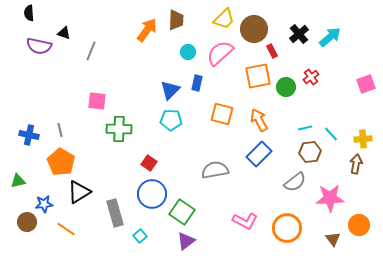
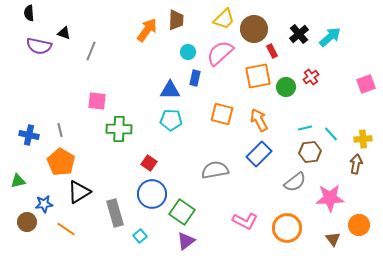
blue rectangle at (197, 83): moved 2 px left, 5 px up
blue triangle at (170, 90): rotated 45 degrees clockwise
